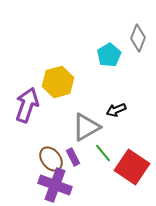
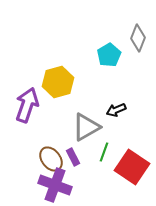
green line: moved 1 px right, 1 px up; rotated 60 degrees clockwise
